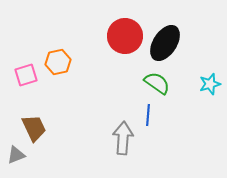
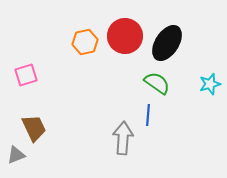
black ellipse: moved 2 px right
orange hexagon: moved 27 px right, 20 px up
